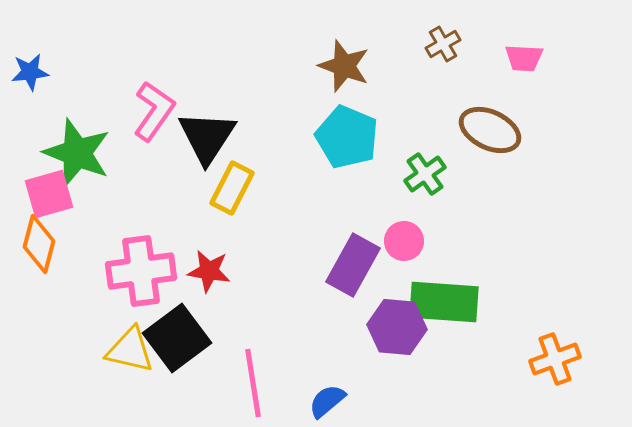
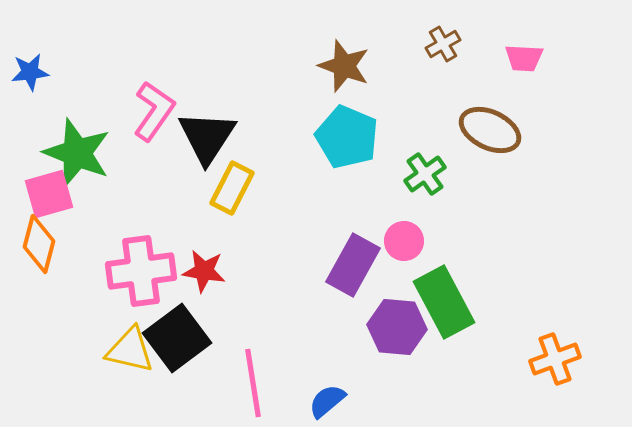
red star: moved 5 px left
green rectangle: rotated 58 degrees clockwise
